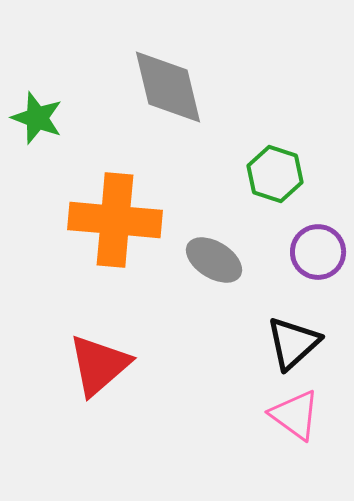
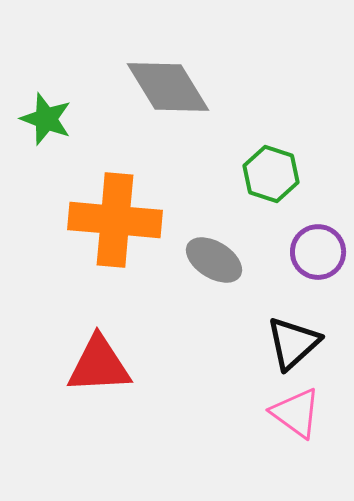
gray diamond: rotated 18 degrees counterclockwise
green star: moved 9 px right, 1 px down
green hexagon: moved 4 px left
red triangle: rotated 38 degrees clockwise
pink triangle: moved 1 px right, 2 px up
